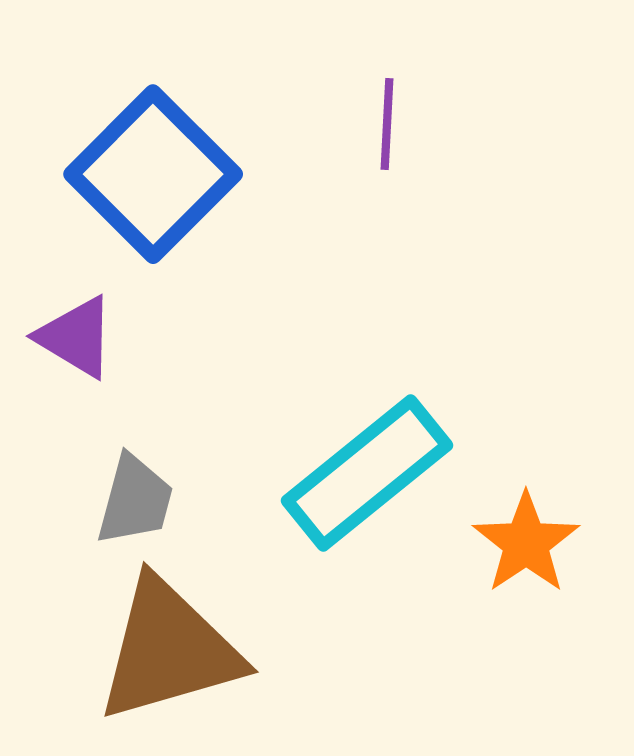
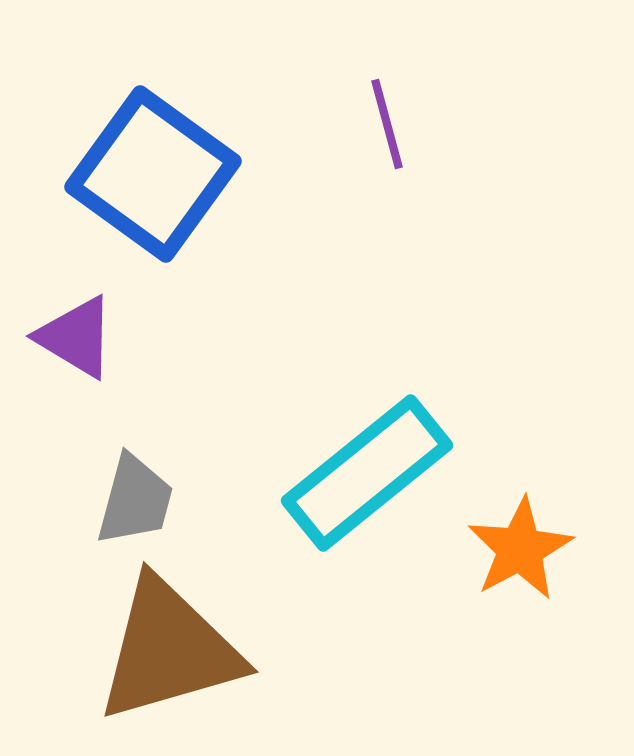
purple line: rotated 18 degrees counterclockwise
blue square: rotated 9 degrees counterclockwise
orange star: moved 6 px left, 6 px down; rotated 6 degrees clockwise
